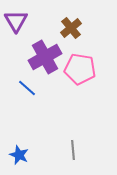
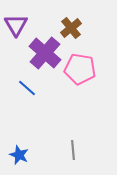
purple triangle: moved 4 px down
purple cross: moved 4 px up; rotated 20 degrees counterclockwise
